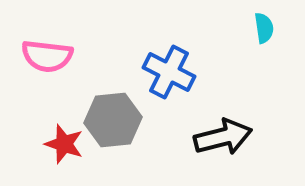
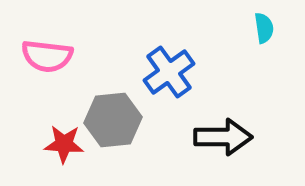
blue cross: rotated 27 degrees clockwise
black arrow: rotated 14 degrees clockwise
red star: rotated 15 degrees counterclockwise
